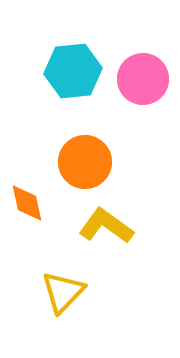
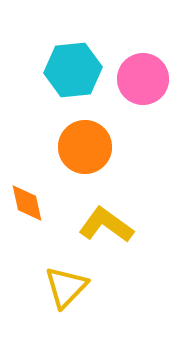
cyan hexagon: moved 1 px up
orange circle: moved 15 px up
yellow L-shape: moved 1 px up
yellow triangle: moved 3 px right, 5 px up
